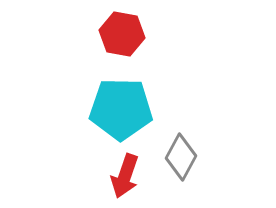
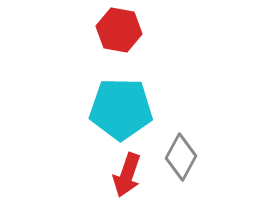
red hexagon: moved 3 px left, 4 px up
red arrow: moved 2 px right, 1 px up
